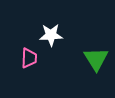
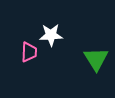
pink trapezoid: moved 6 px up
